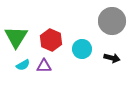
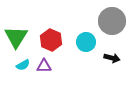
cyan circle: moved 4 px right, 7 px up
